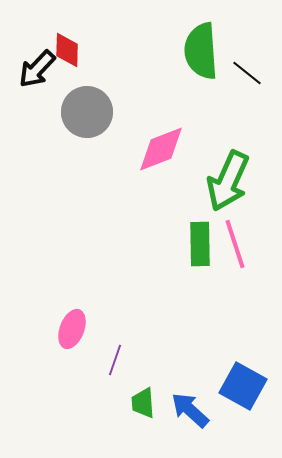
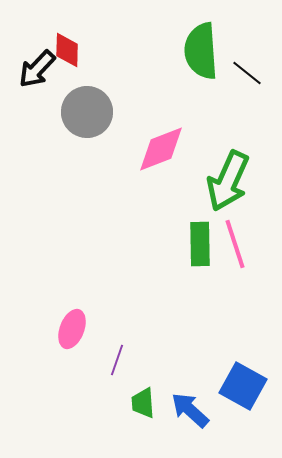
purple line: moved 2 px right
